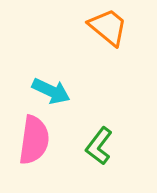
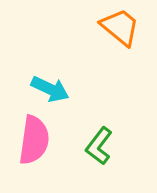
orange trapezoid: moved 12 px right
cyan arrow: moved 1 px left, 2 px up
